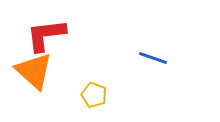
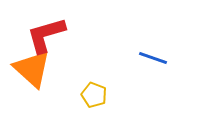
red L-shape: rotated 9 degrees counterclockwise
orange triangle: moved 2 px left, 2 px up
